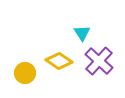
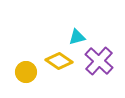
cyan triangle: moved 5 px left, 4 px down; rotated 48 degrees clockwise
yellow circle: moved 1 px right, 1 px up
